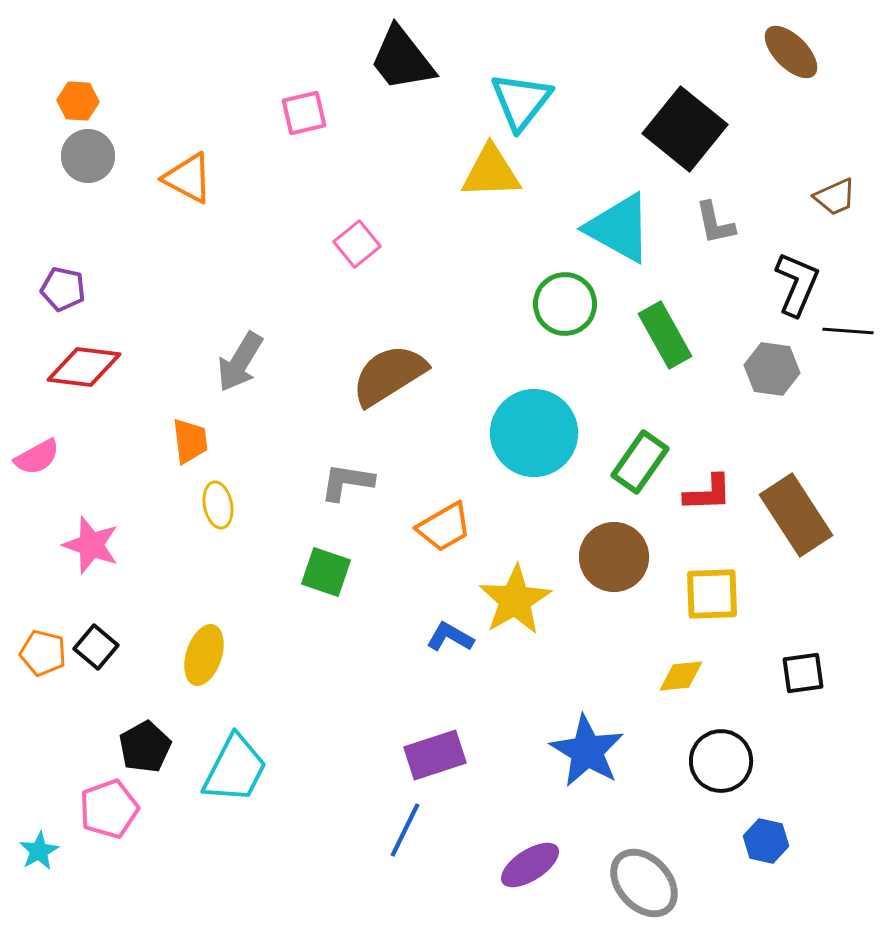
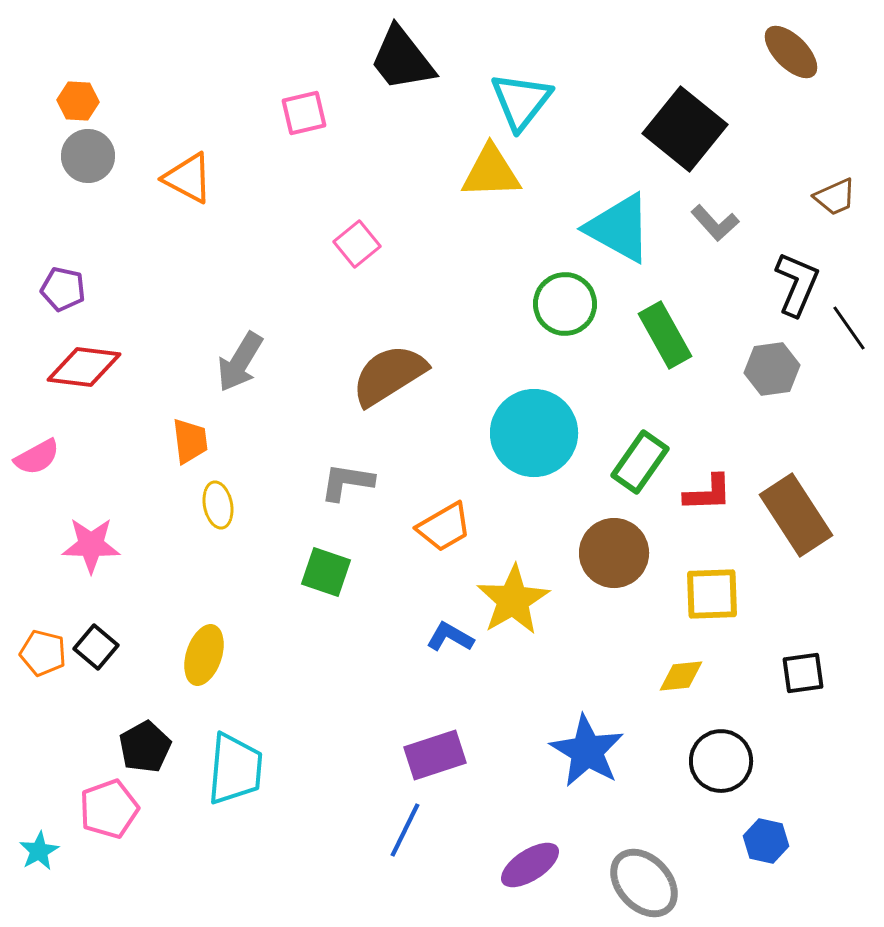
gray L-shape at (715, 223): rotated 30 degrees counterclockwise
black line at (848, 331): moved 1 px right, 3 px up; rotated 51 degrees clockwise
gray hexagon at (772, 369): rotated 16 degrees counterclockwise
pink star at (91, 545): rotated 18 degrees counterclockwise
brown circle at (614, 557): moved 4 px up
yellow star at (515, 600): moved 2 px left
cyan trapezoid at (235, 769): rotated 22 degrees counterclockwise
